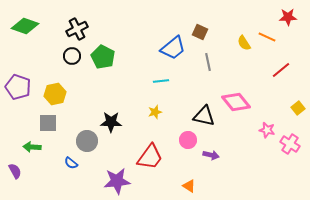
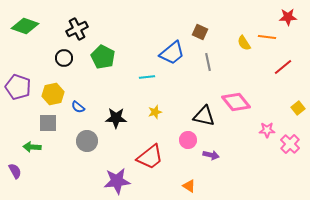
orange line: rotated 18 degrees counterclockwise
blue trapezoid: moved 1 px left, 5 px down
black circle: moved 8 px left, 2 px down
red line: moved 2 px right, 3 px up
cyan line: moved 14 px left, 4 px up
yellow hexagon: moved 2 px left
black star: moved 5 px right, 4 px up
pink star: rotated 14 degrees counterclockwise
pink cross: rotated 12 degrees clockwise
red trapezoid: rotated 16 degrees clockwise
blue semicircle: moved 7 px right, 56 px up
